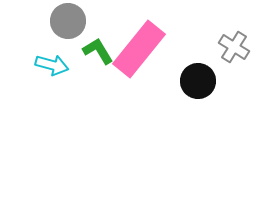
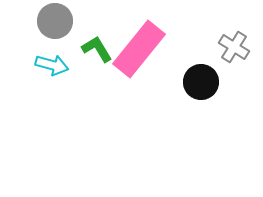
gray circle: moved 13 px left
green L-shape: moved 1 px left, 2 px up
black circle: moved 3 px right, 1 px down
